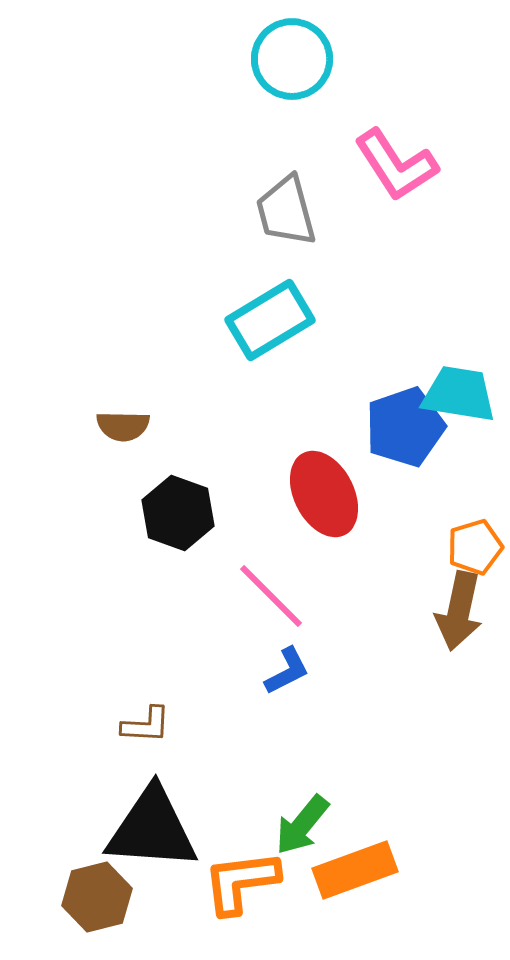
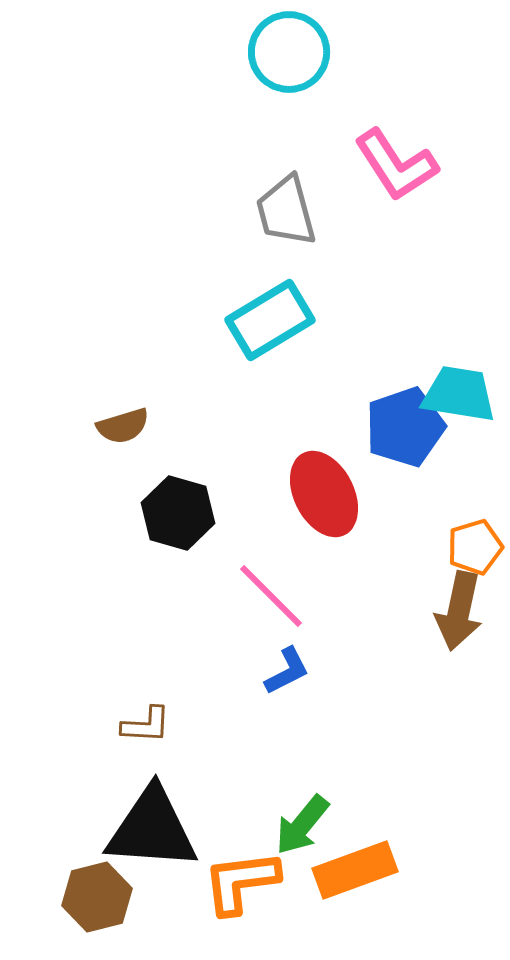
cyan circle: moved 3 px left, 7 px up
brown semicircle: rotated 18 degrees counterclockwise
black hexagon: rotated 4 degrees counterclockwise
